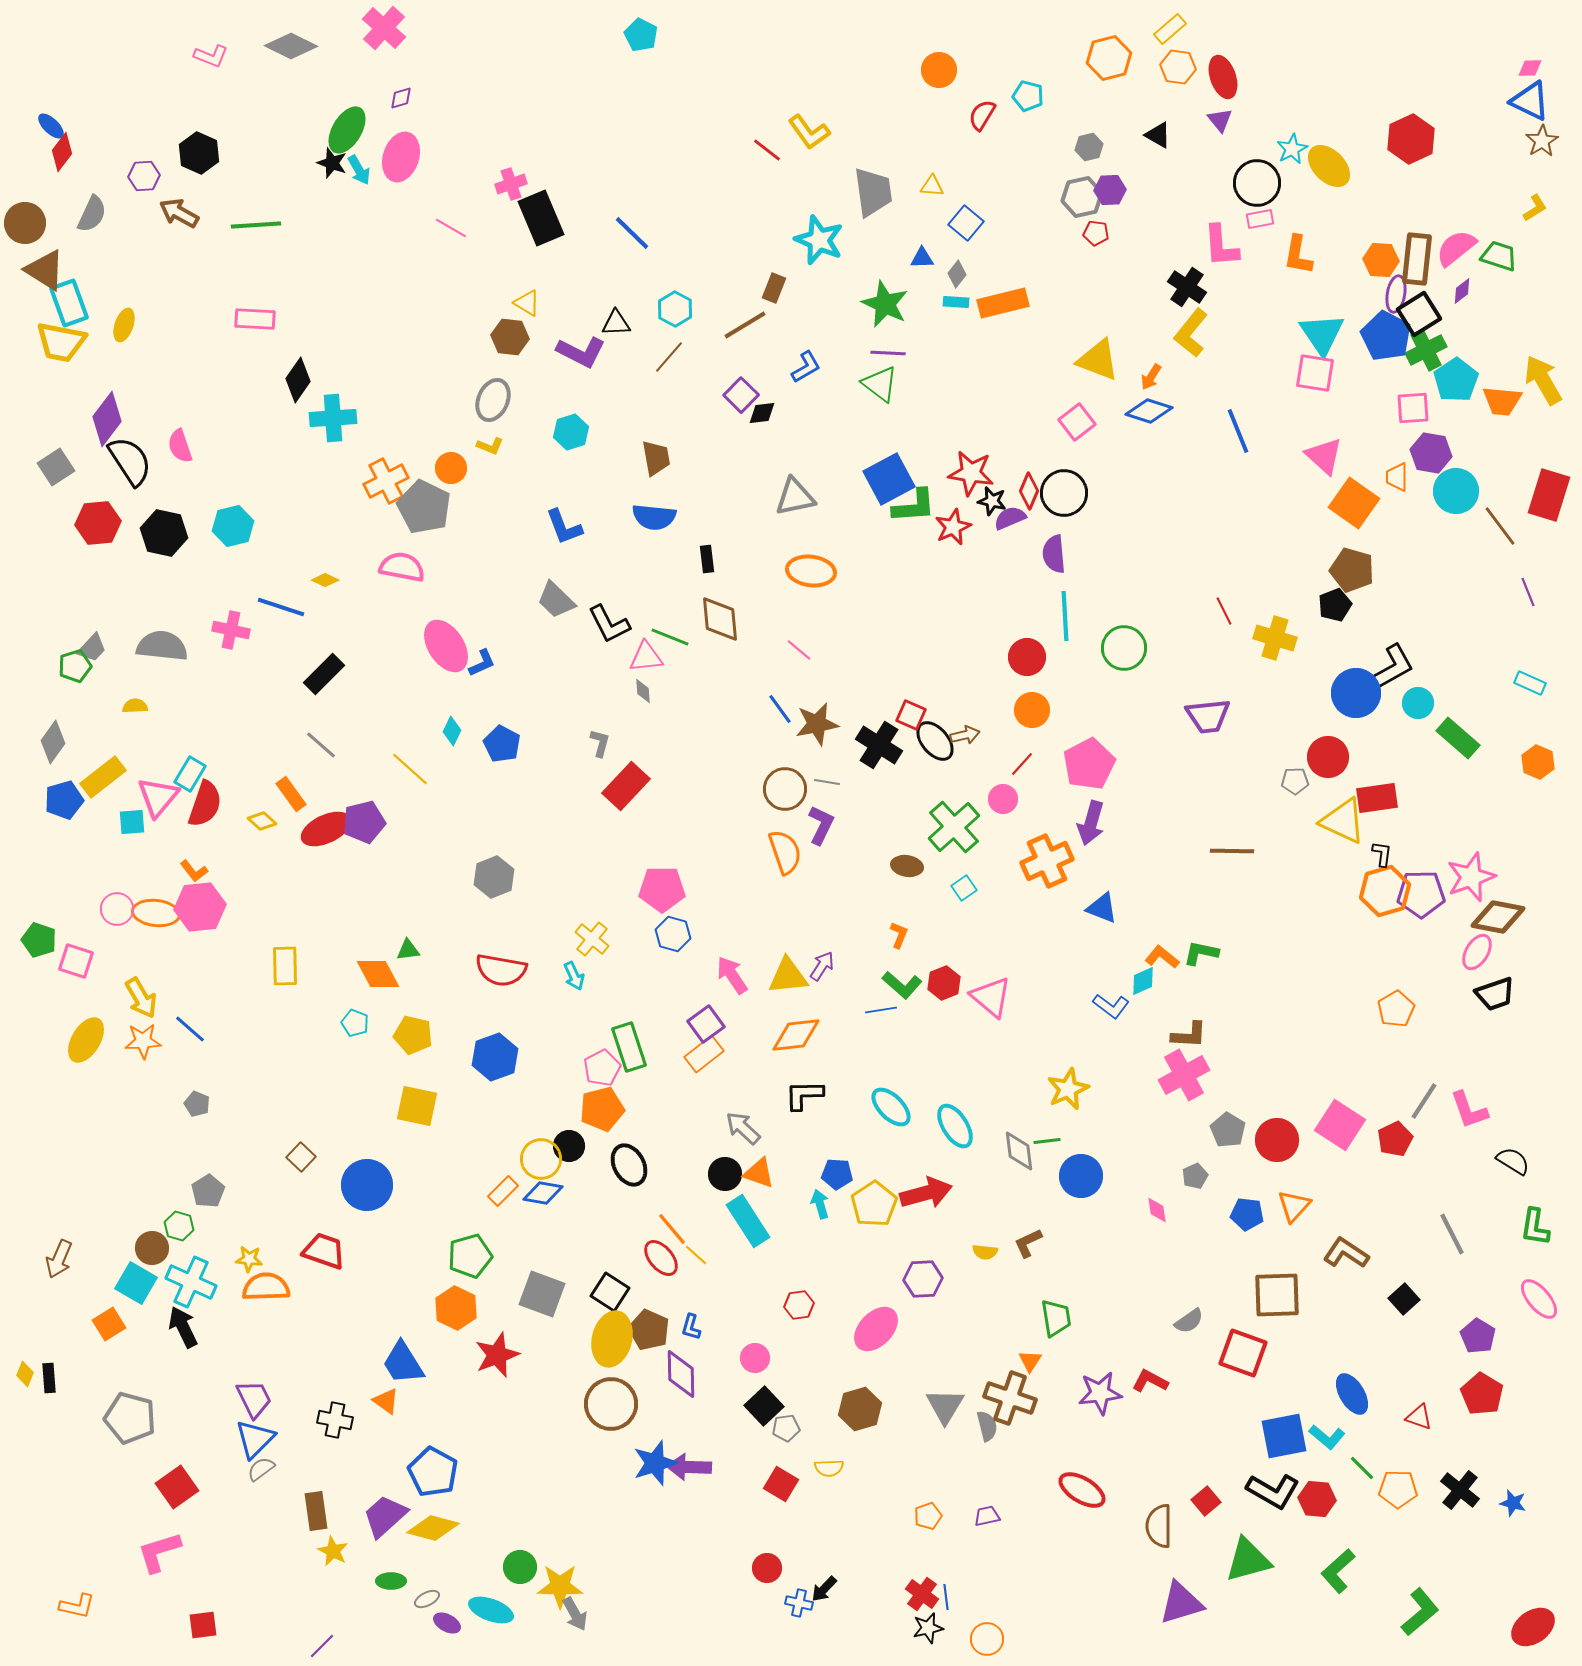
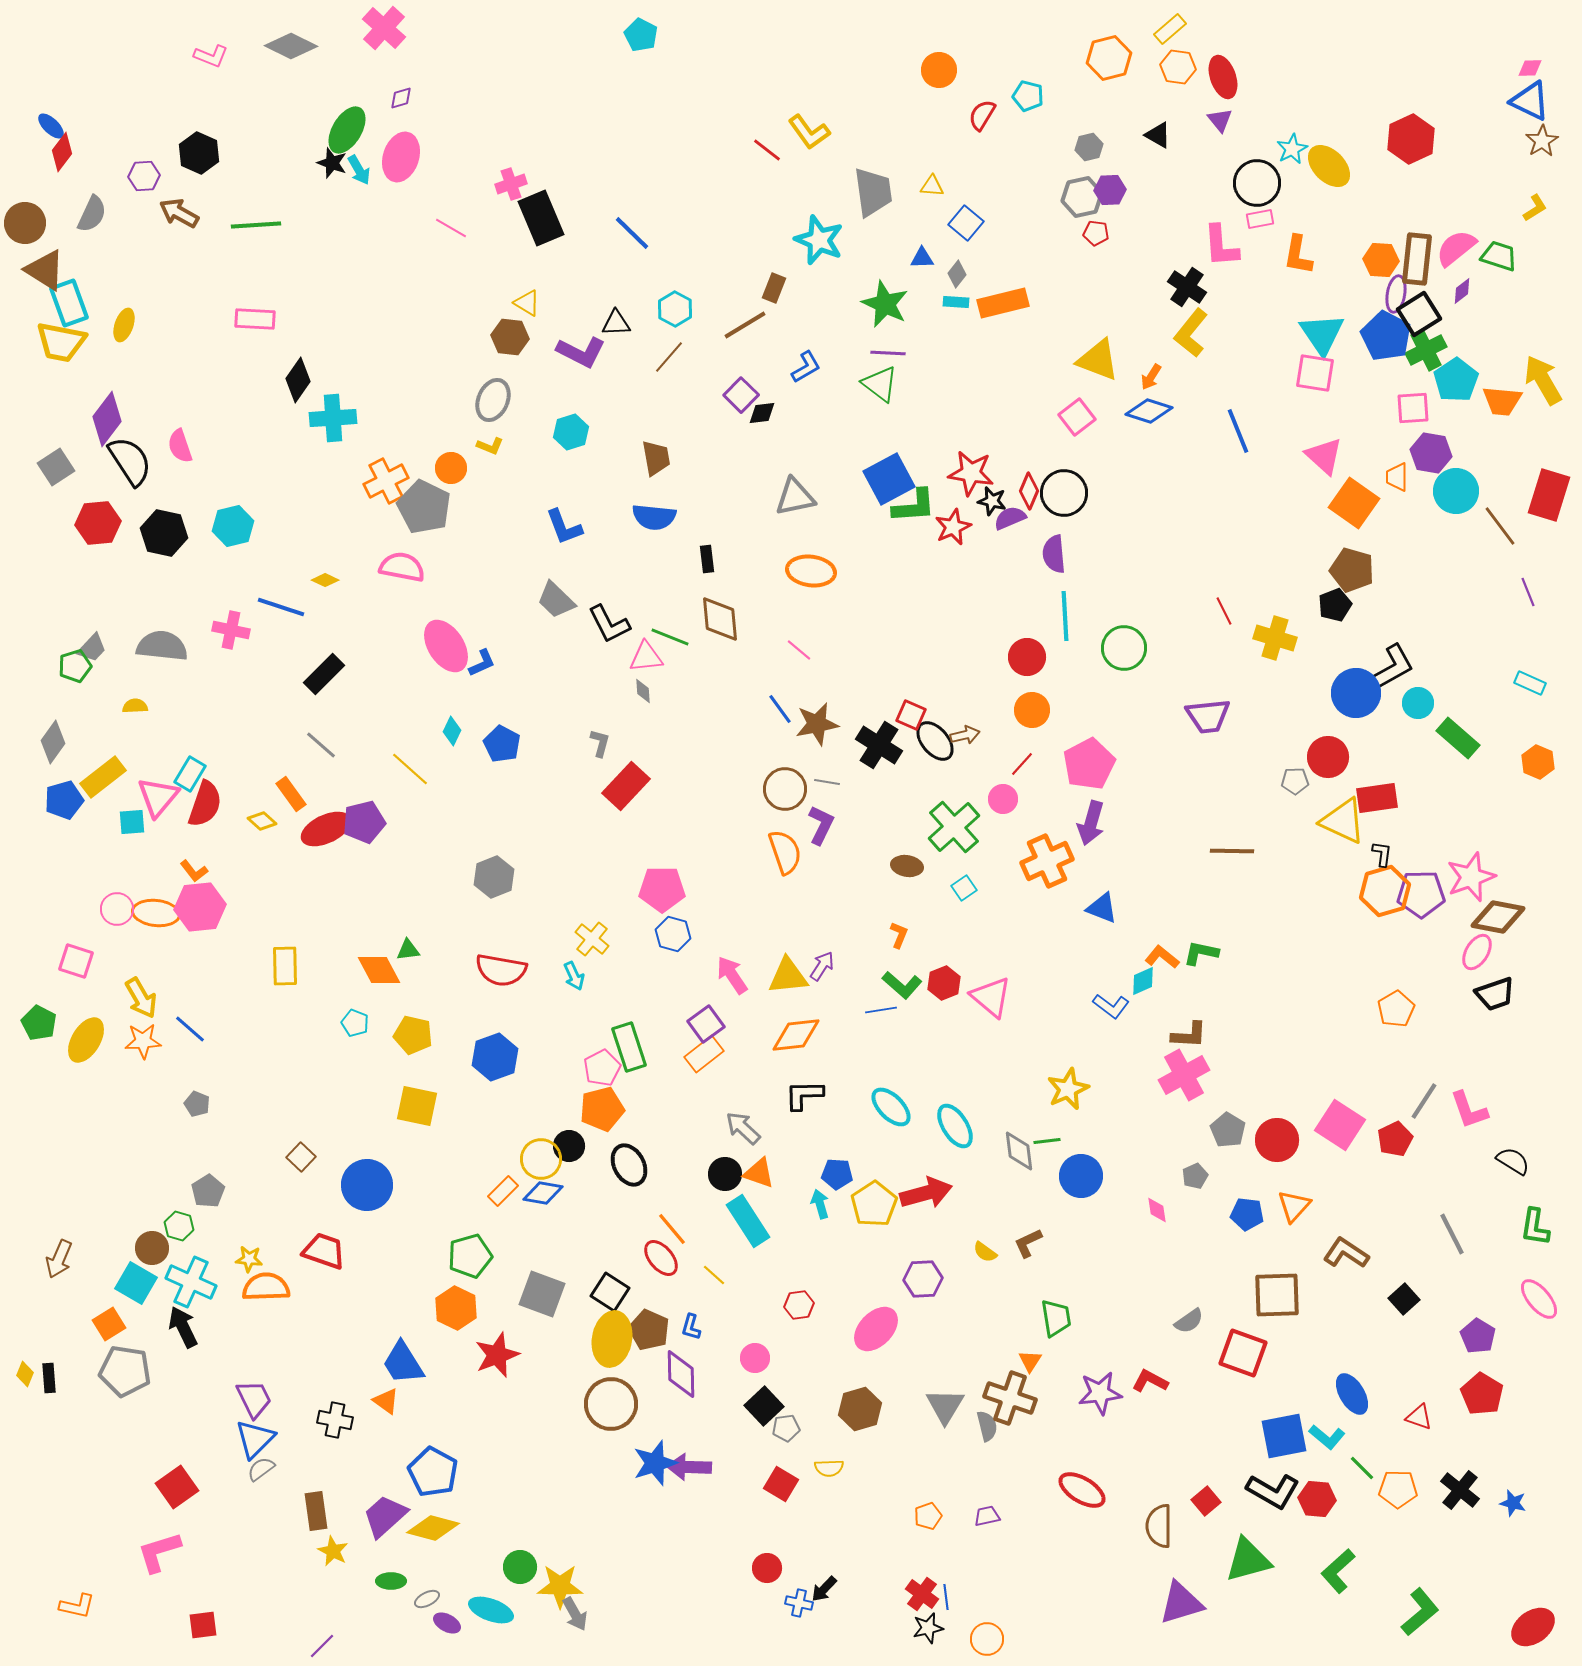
pink square at (1077, 422): moved 5 px up
green pentagon at (39, 940): moved 83 px down; rotated 8 degrees clockwise
orange diamond at (378, 974): moved 1 px right, 4 px up
yellow semicircle at (985, 1252): rotated 30 degrees clockwise
yellow line at (696, 1255): moved 18 px right, 20 px down
yellow ellipse at (612, 1339): rotated 4 degrees counterclockwise
gray pentagon at (130, 1418): moved 5 px left, 47 px up; rotated 6 degrees counterclockwise
